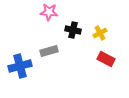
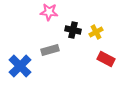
yellow cross: moved 4 px left, 1 px up
gray rectangle: moved 1 px right, 1 px up
blue cross: rotated 30 degrees counterclockwise
